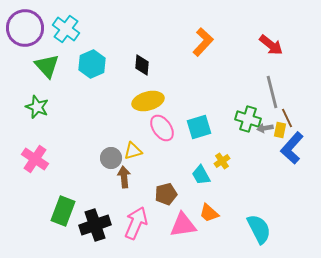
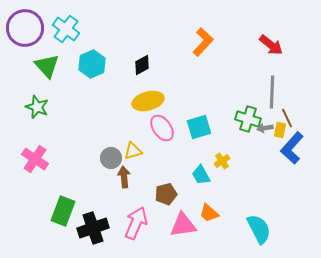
black diamond: rotated 55 degrees clockwise
gray line: rotated 16 degrees clockwise
black cross: moved 2 px left, 3 px down
